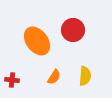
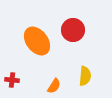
orange semicircle: moved 9 px down
